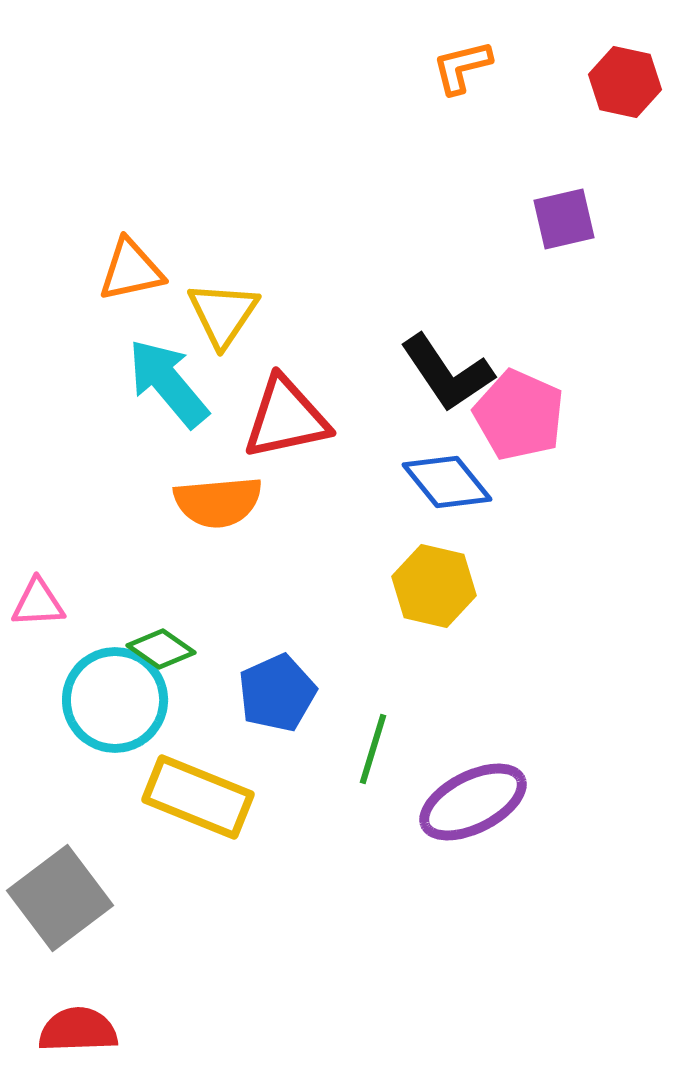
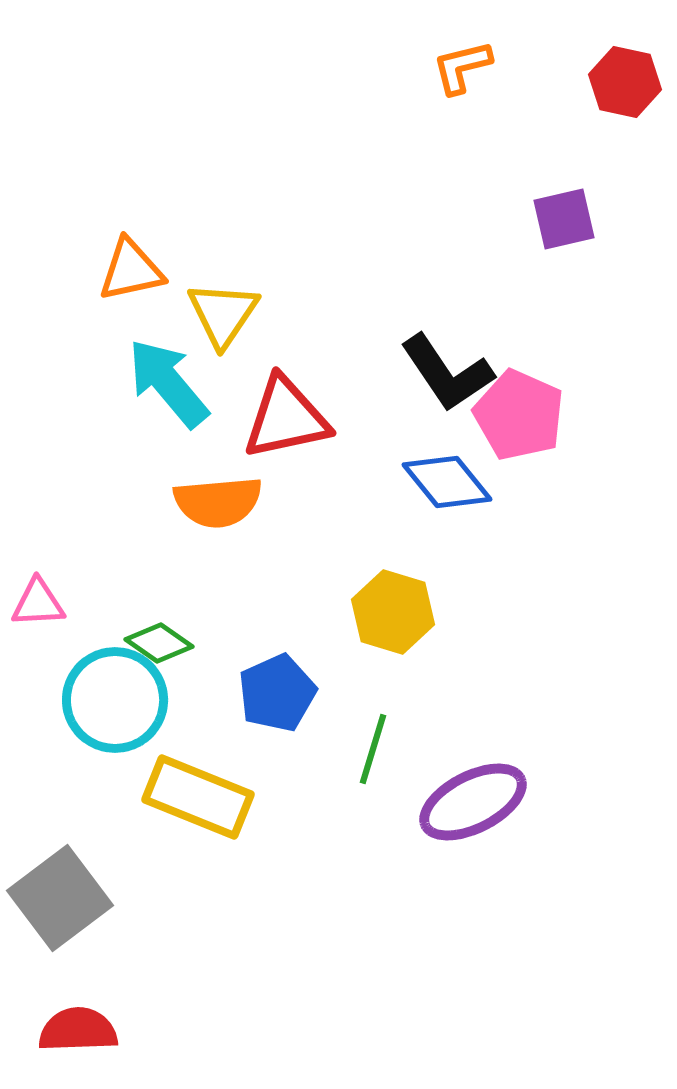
yellow hexagon: moved 41 px left, 26 px down; rotated 4 degrees clockwise
green diamond: moved 2 px left, 6 px up
